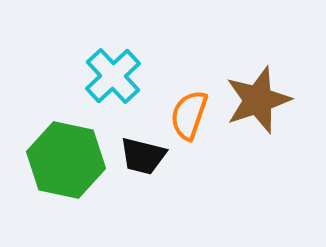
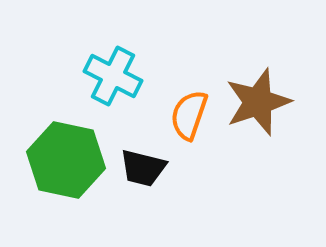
cyan cross: rotated 20 degrees counterclockwise
brown star: moved 2 px down
black trapezoid: moved 12 px down
